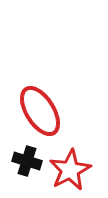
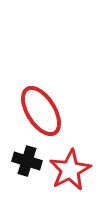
red ellipse: moved 1 px right
